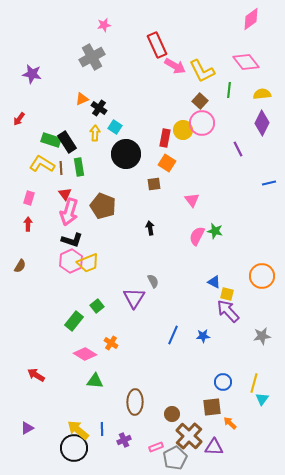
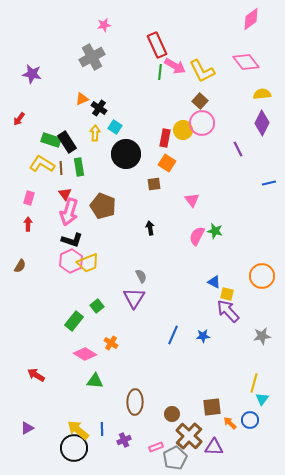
green line at (229, 90): moved 69 px left, 18 px up
gray semicircle at (153, 281): moved 12 px left, 5 px up
blue circle at (223, 382): moved 27 px right, 38 px down
